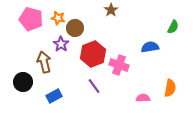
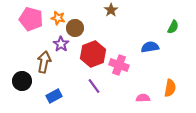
brown arrow: rotated 25 degrees clockwise
black circle: moved 1 px left, 1 px up
